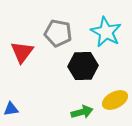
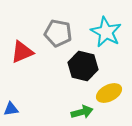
red triangle: rotated 30 degrees clockwise
black hexagon: rotated 16 degrees clockwise
yellow ellipse: moved 6 px left, 7 px up
